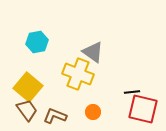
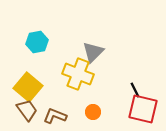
gray triangle: rotated 40 degrees clockwise
black line: moved 3 px right, 2 px up; rotated 70 degrees clockwise
